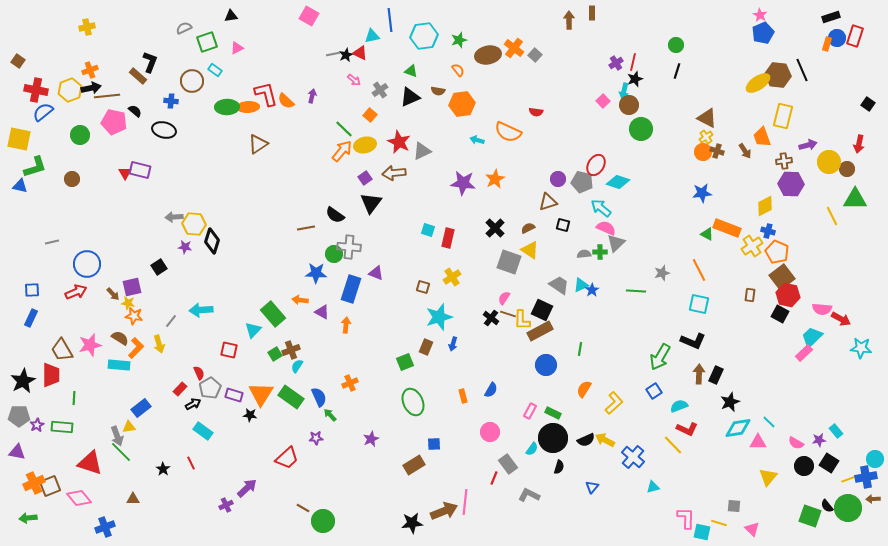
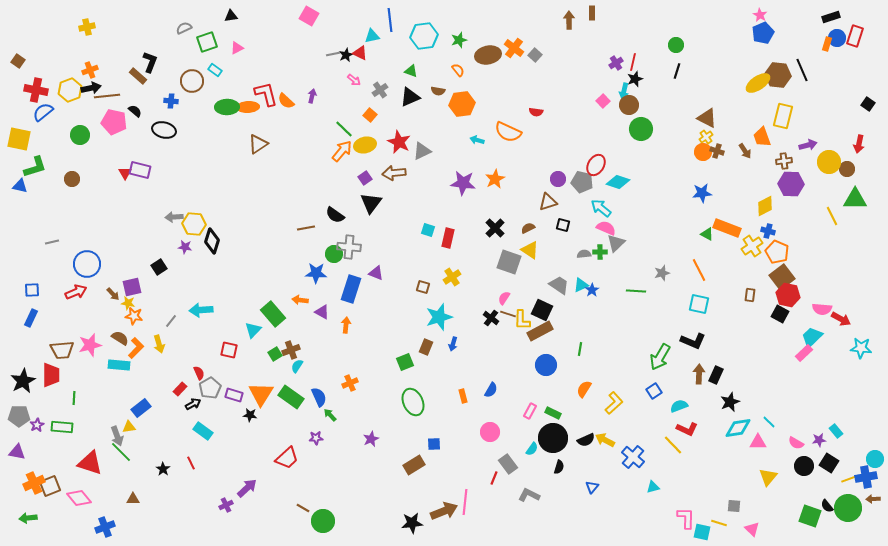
brown trapezoid at (62, 350): rotated 65 degrees counterclockwise
